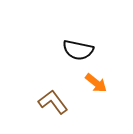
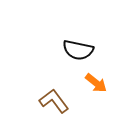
brown L-shape: moved 1 px right, 1 px up
